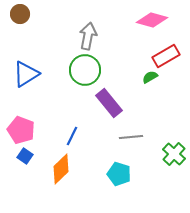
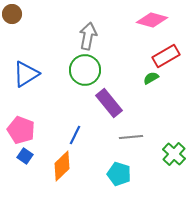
brown circle: moved 8 px left
green semicircle: moved 1 px right, 1 px down
blue line: moved 3 px right, 1 px up
orange diamond: moved 1 px right, 3 px up
